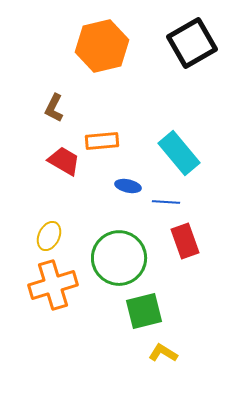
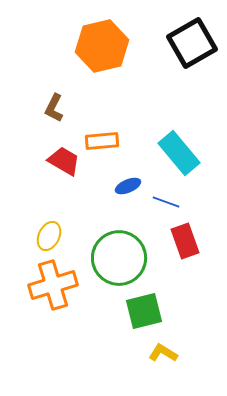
blue ellipse: rotated 35 degrees counterclockwise
blue line: rotated 16 degrees clockwise
